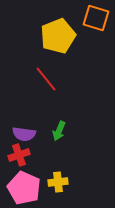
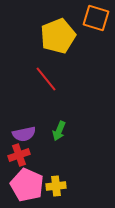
purple semicircle: rotated 20 degrees counterclockwise
yellow cross: moved 2 px left, 4 px down
pink pentagon: moved 3 px right, 3 px up
